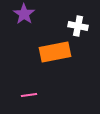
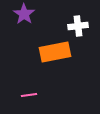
white cross: rotated 18 degrees counterclockwise
